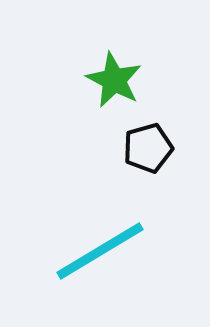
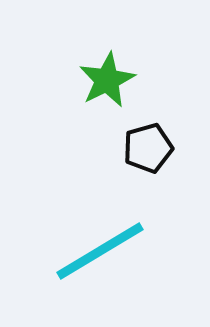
green star: moved 7 px left; rotated 18 degrees clockwise
